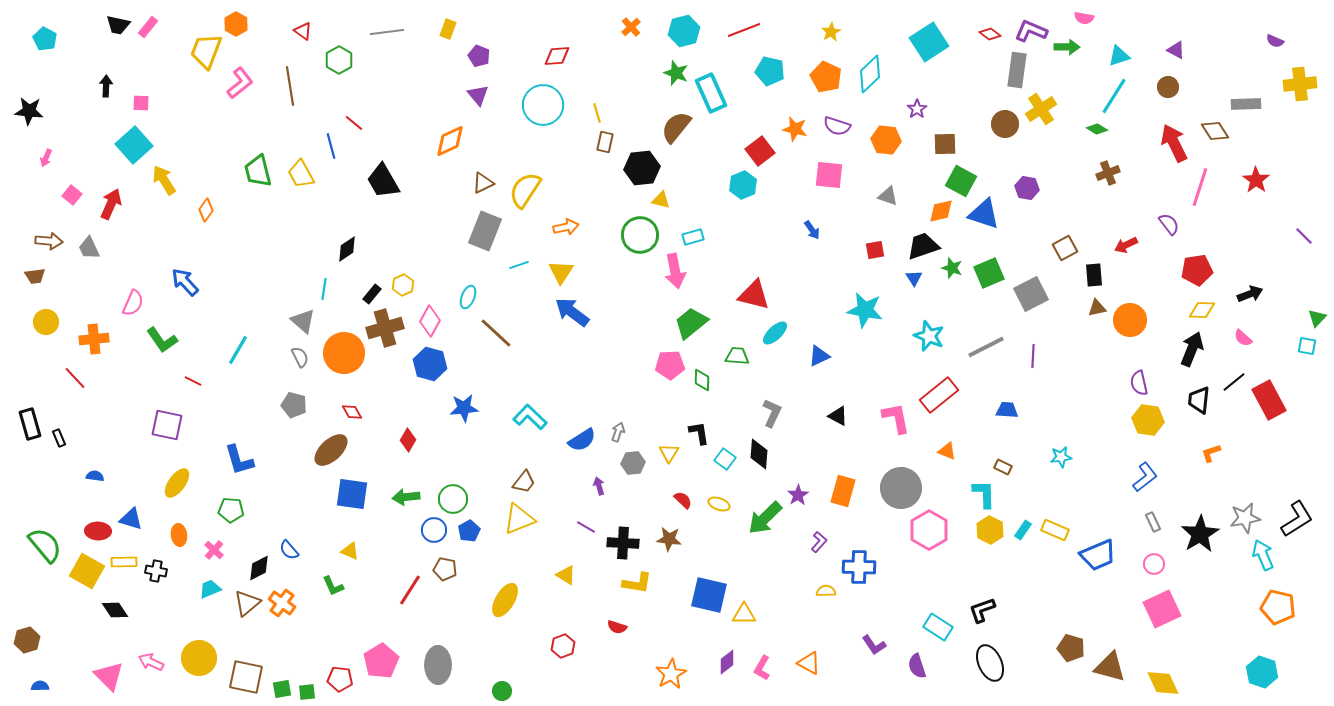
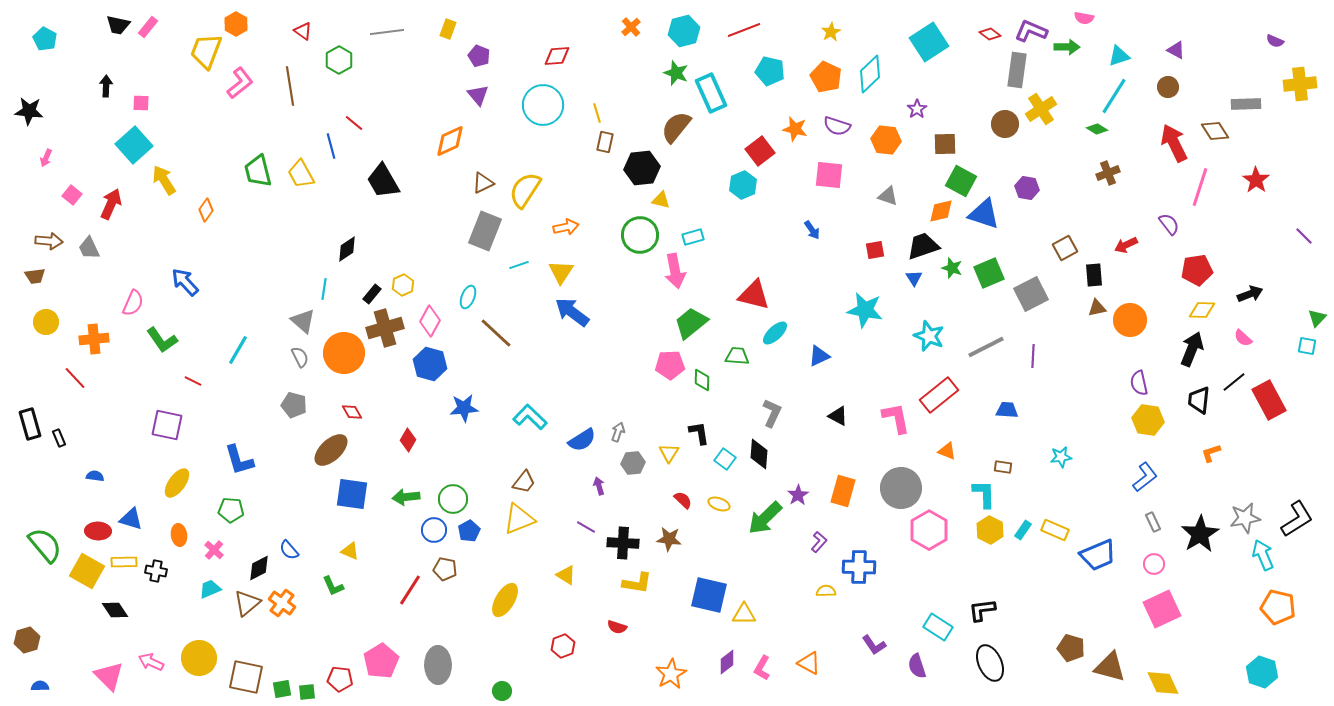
brown rectangle at (1003, 467): rotated 18 degrees counterclockwise
black L-shape at (982, 610): rotated 12 degrees clockwise
